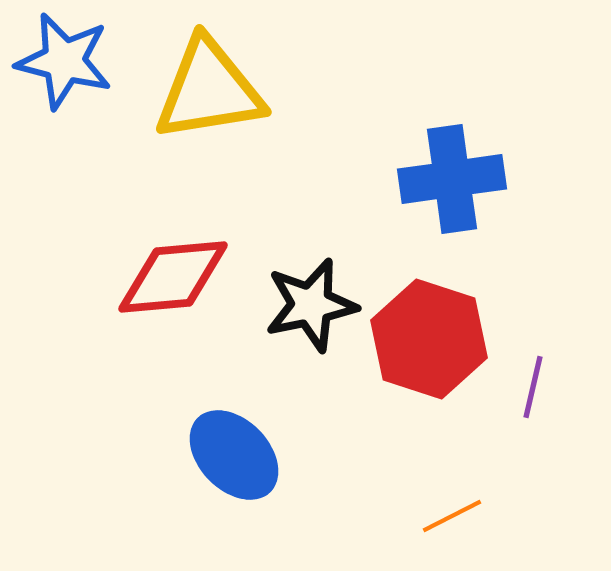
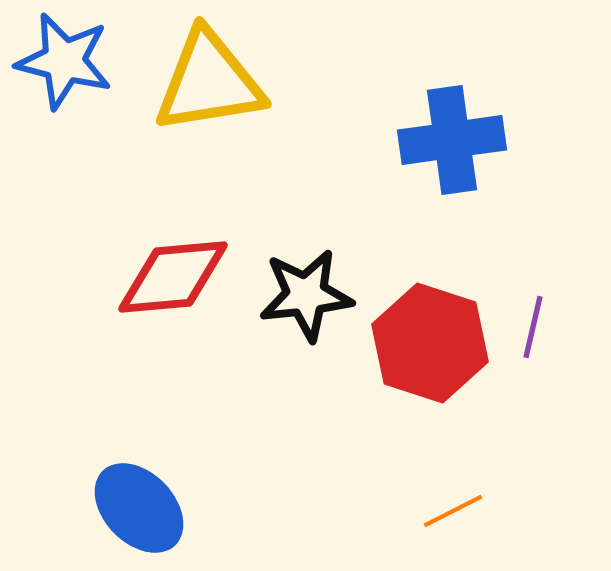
yellow triangle: moved 8 px up
blue cross: moved 39 px up
black star: moved 5 px left, 10 px up; rotated 6 degrees clockwise
red hexagon: moved 1 px right, 4 px down
purple line: moved 60 px up
blue ellipse: moved 95 px left, 53 px down
orange line: moved 1 px right, 5 px up
